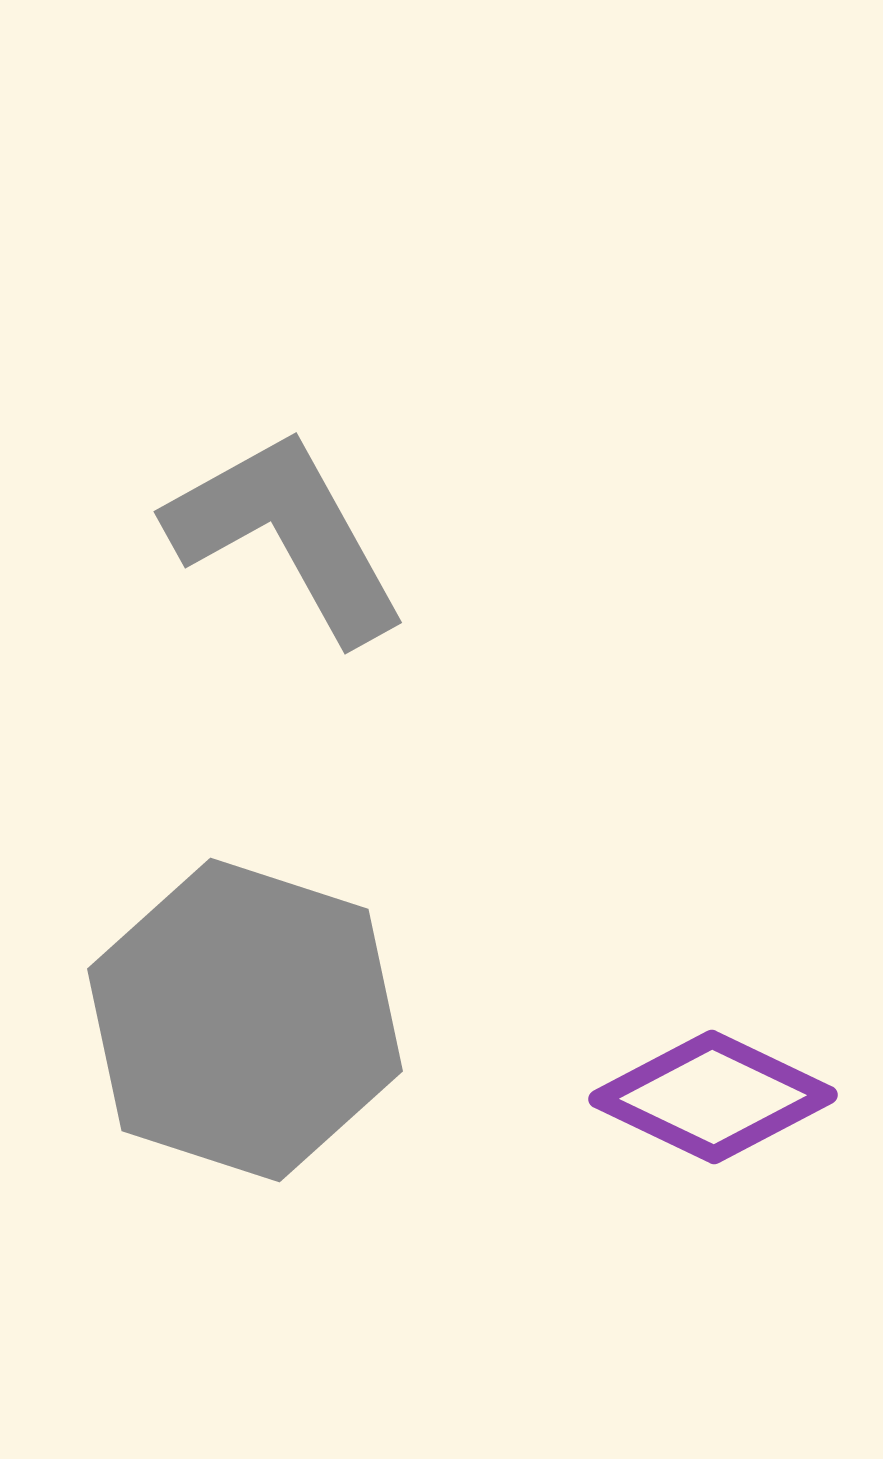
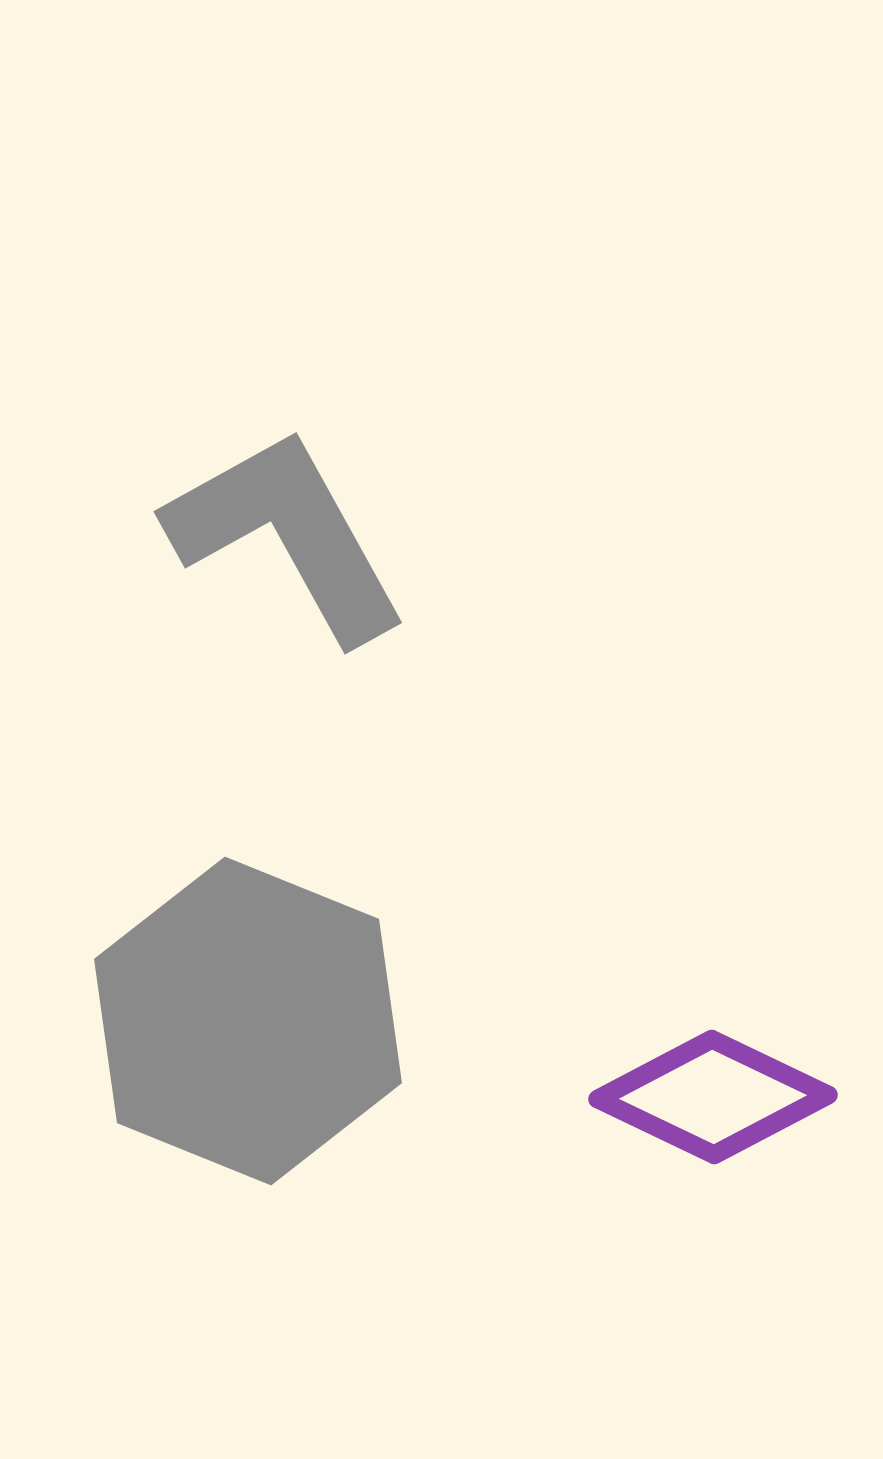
gray hexagon: moved 3 px right, 1 px down; rotated 4 degrees clockwise
